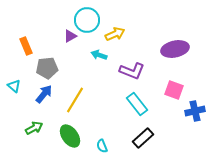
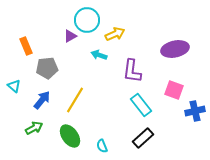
purple L-shape: rotated 75 degrees clockwise
blue arrow: moved 2 px left, 6 px down
cyan rectangle: moved 4 px right, 1 px down
